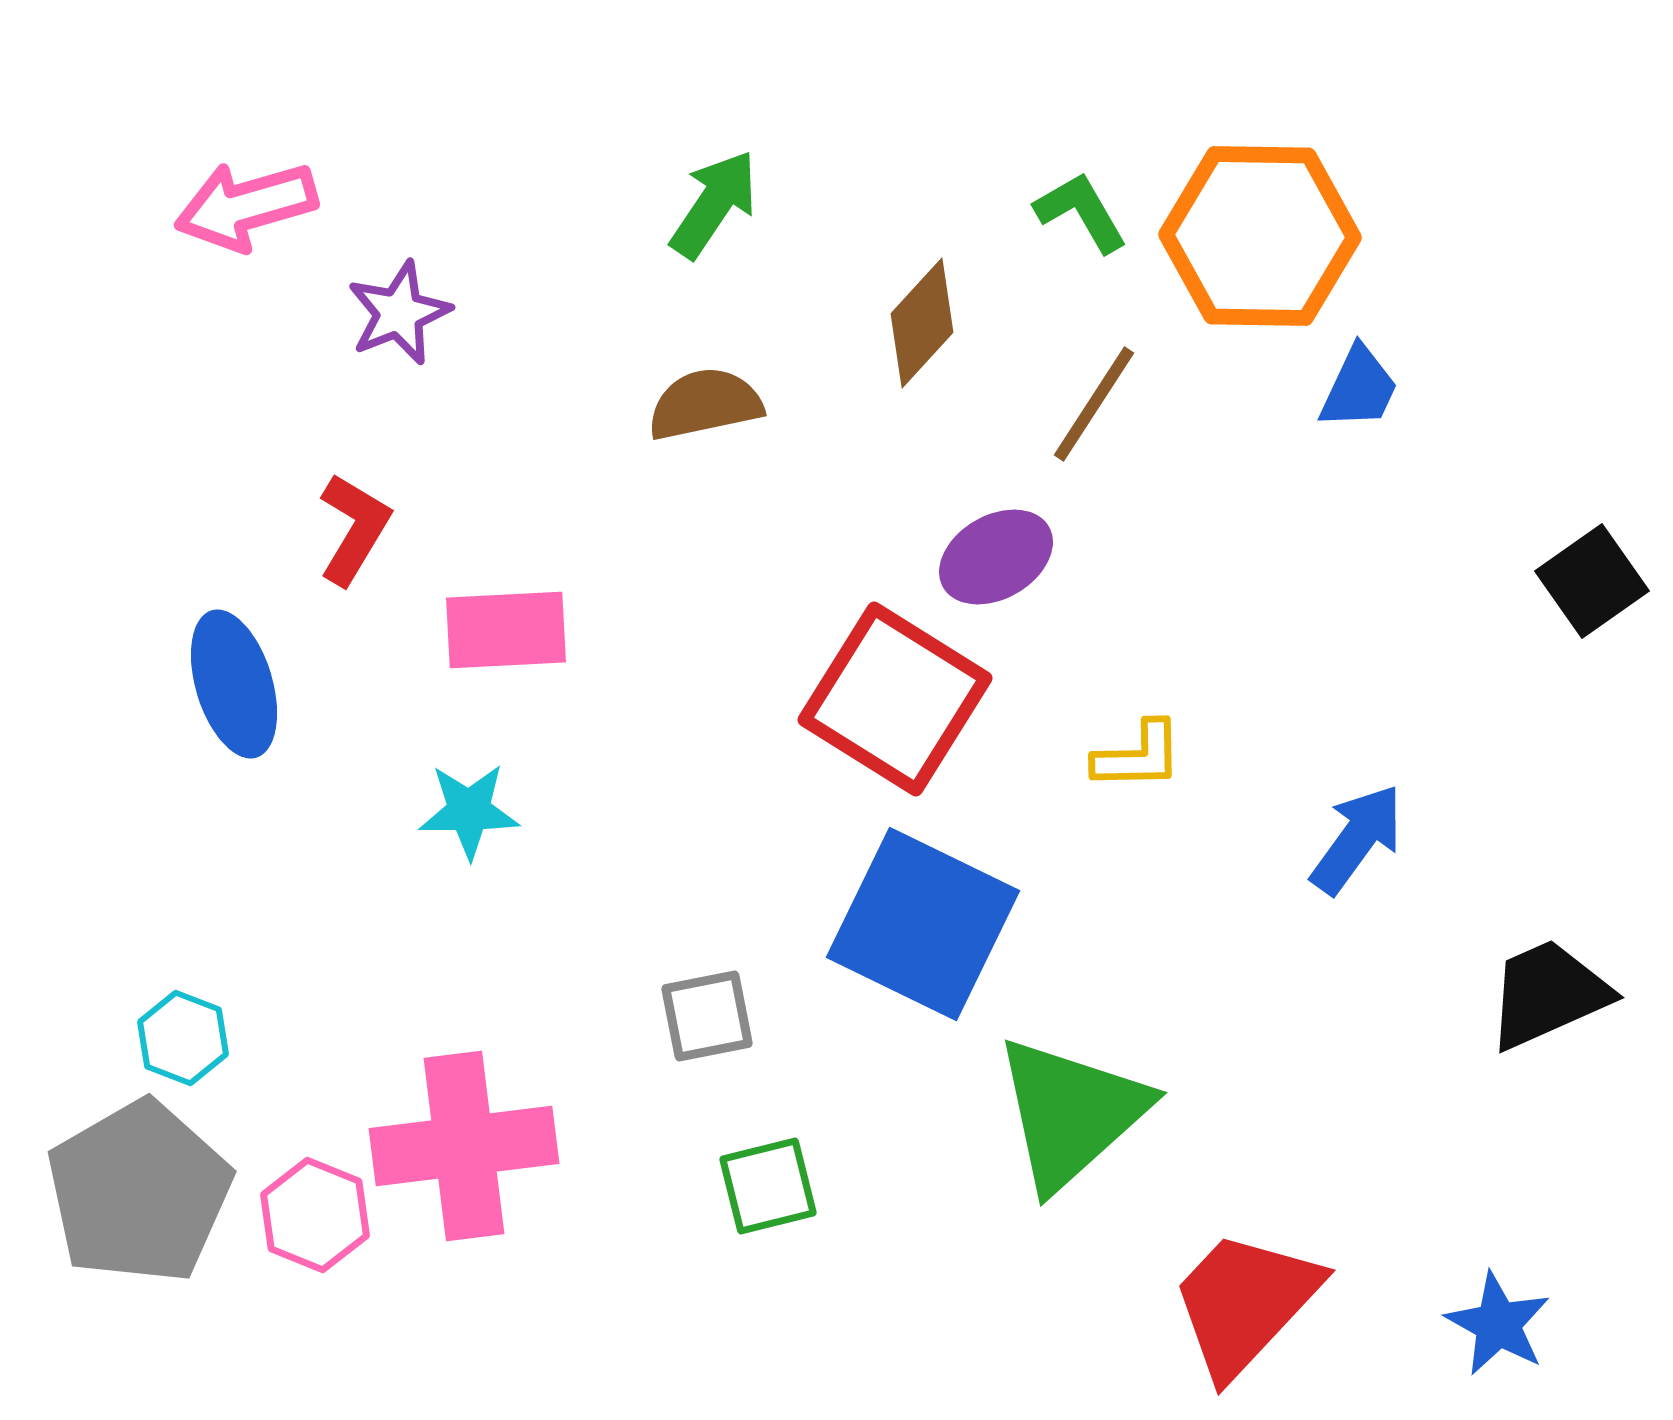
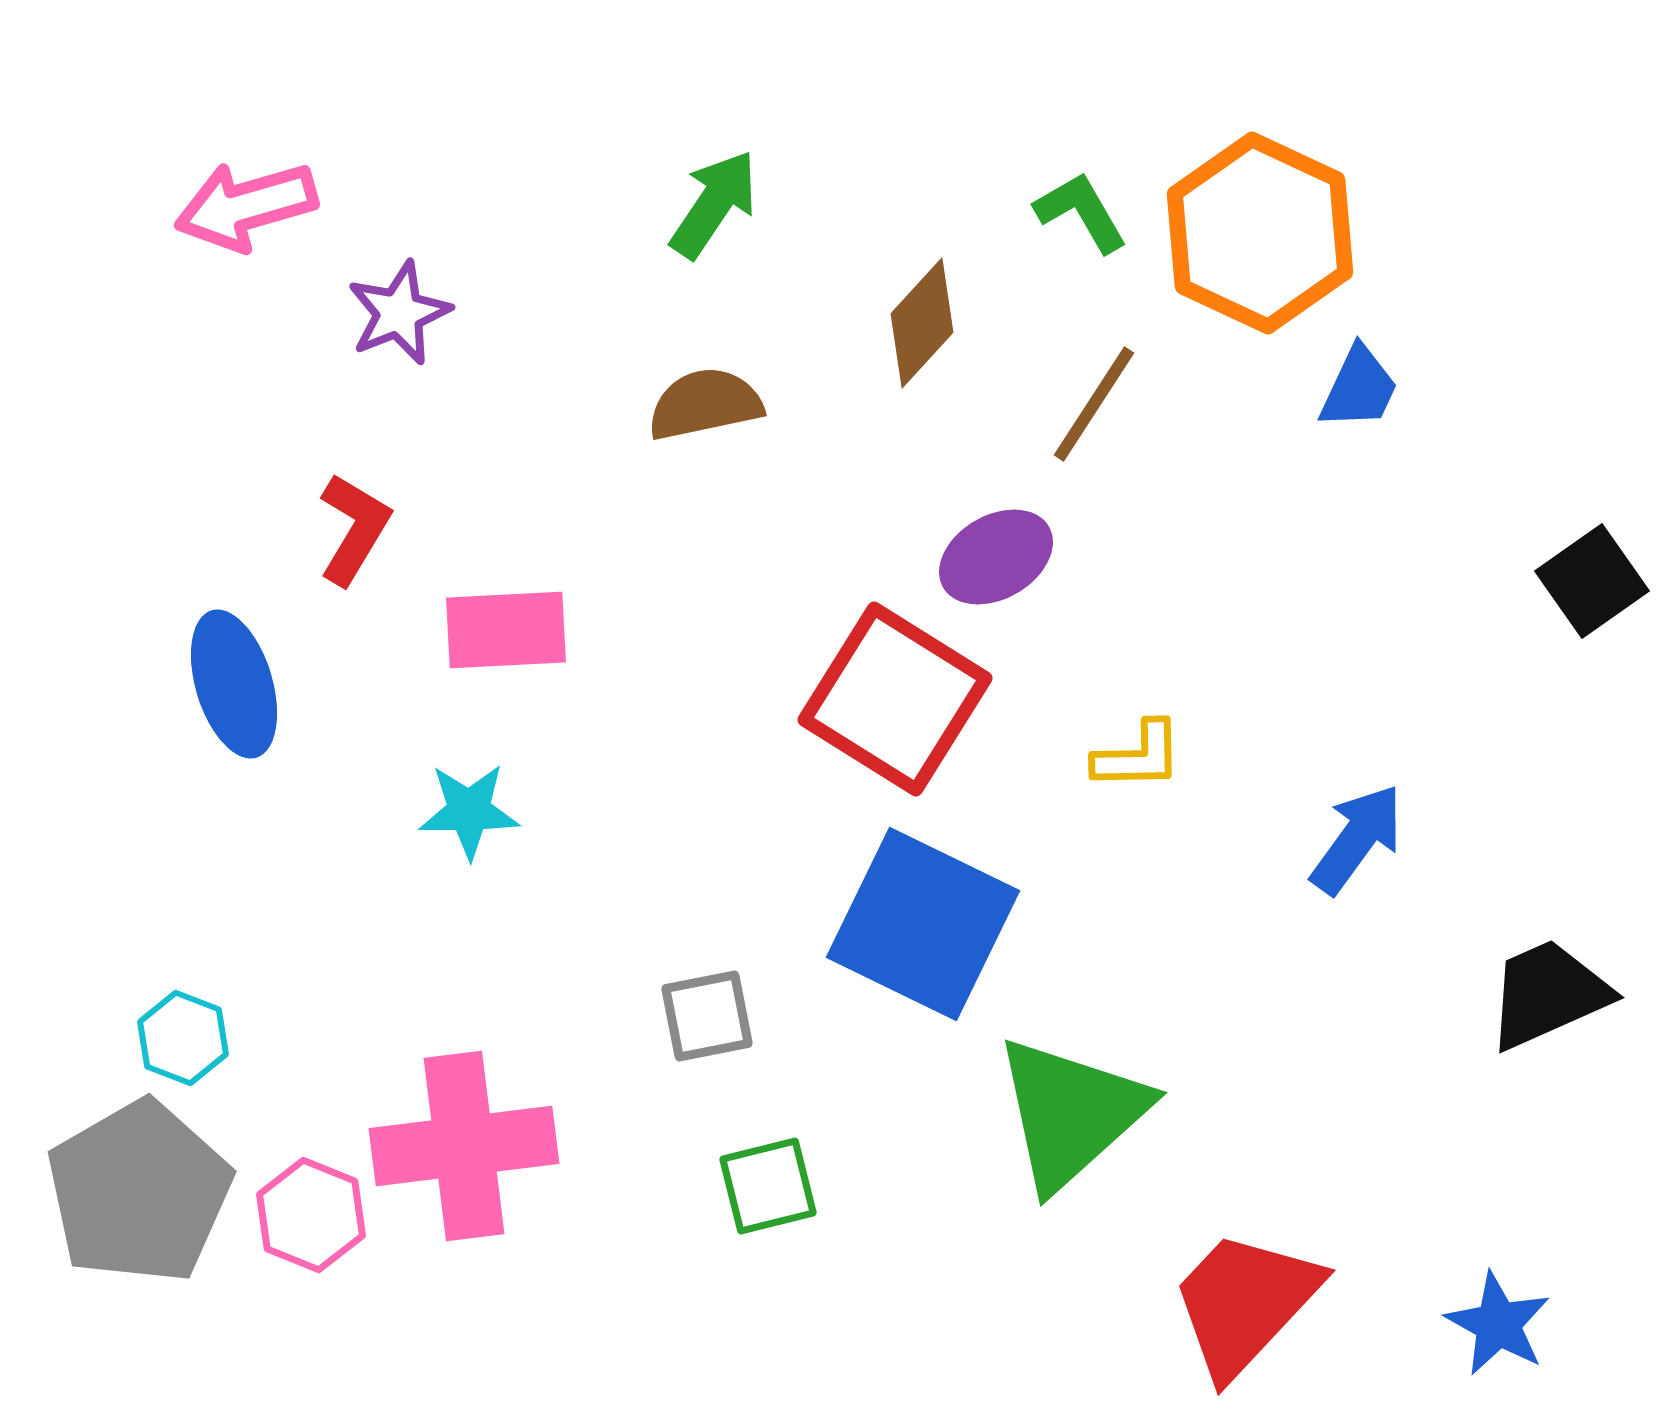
orange hexagon: moved 3 px up; rotated 24 degrees clockwise
pink hexagon: moved 4 px left
